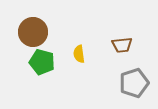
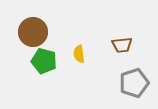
green pentagon: moved 2 px right, 1 px up
